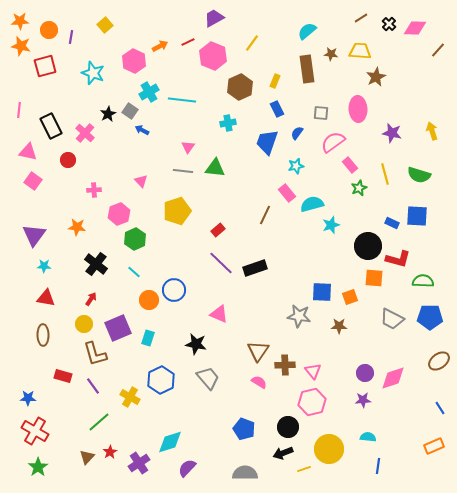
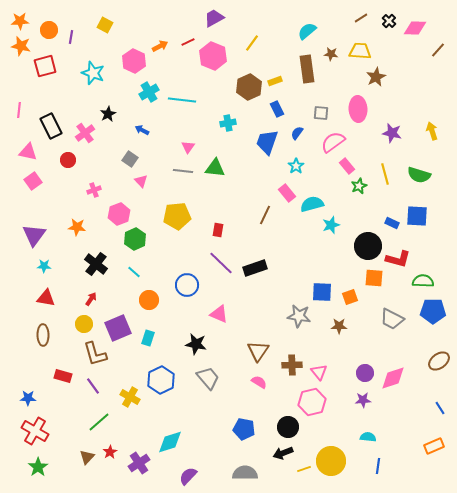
black cross at (389, 24): moved 3 px up
yellow square at (105, 25): rotated 21 degrees counterclockwise
yellow rectangle at (275, 81): rotated 48 degrees clockwise
brown hexagon at (240, 87): moved 9 px right
gray square at (130, 111): moved 48 px down
pink cross at (85, 133): rotated 12 degrees clockwise
pink rectangle at (350, 165): moved 3 px left, 1 px down
cyan star at (296, 166): rotated 21 degrees counterclockwise
pink square at (33, 181): rotated 18 degrees clockwise
green star at (359, 188): moved 2 px up
pink cross at (94, 190): rotated 16 degrees counterclockwise
yellow pentagon at (177, 211): moved 5 px down; rotated 12 degrees clockwise
red rectangle at (218, 230): rotated 40 degrees counterclockwise
blue circle at (174, 290): moved 13 px right, 5 px up
blue pentagon at (430, 317): moved 3 px right, 6 px up
brown cross at (285, 365): moved 7 px right
pink triangle at (313, 371): moved 6 px right, 1 px down
blue pentagon at (244, 429): rotated 10 degrees counterclockwise
yellow circle at (329, 449): moved 2 px right, 12 px down
purple semicircle at (187, 468): moved 1 px right, 8 px down
